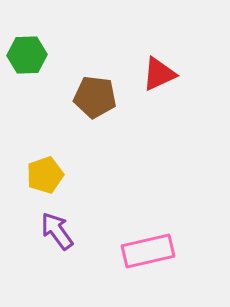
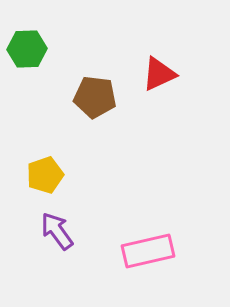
green hexagon: moved 6 px up
